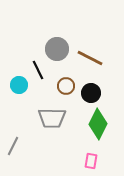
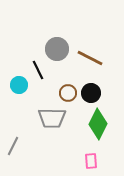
brown circle: moved 2 px right, 7 px down
pink rectangle: rotated 14 degrees counterclockwise
